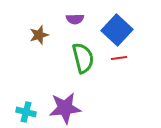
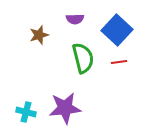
red line: moved 4 px down
